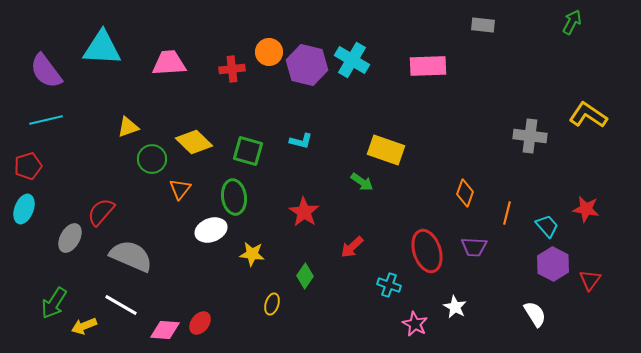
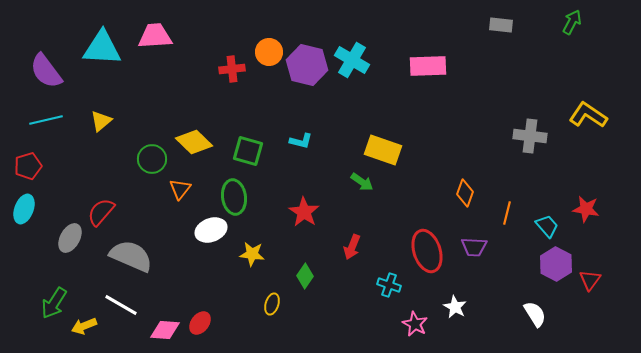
gray rectangle at (483, 25): moved 18 px right
pink trapezoid at (169, 63): moved 14 px left, 27 px up
yellow triangle at (128, 127): moved 27 px left, 6 px up; rotated 20 degrees counterclockwise
yellow rectangle at (386, 150): moved 3 px left
red arrow at (352, 247): rotated 25 degrees counterclockwise
purple hexagon at (553, 264): moved 3 px right
